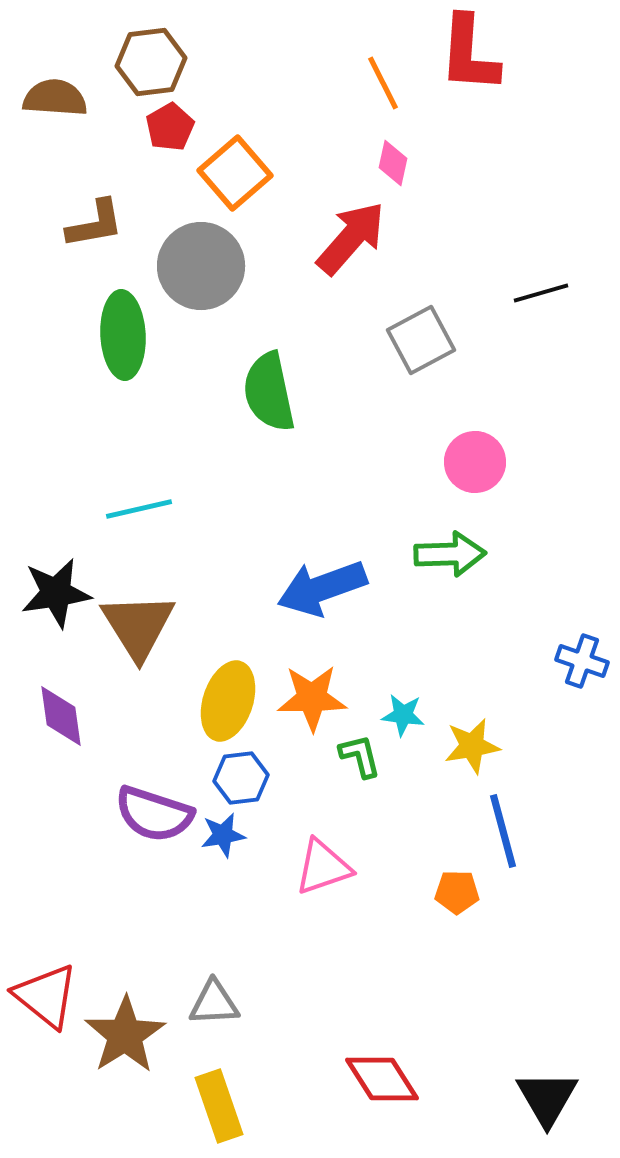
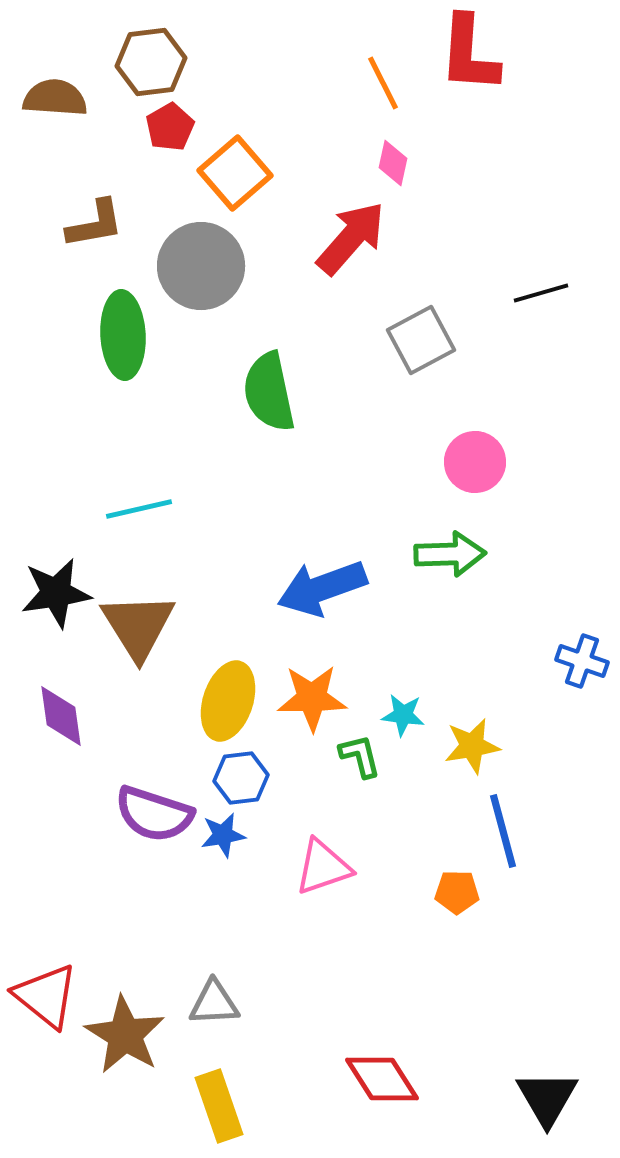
brown star: rotated 8 degrees counterclockwise
